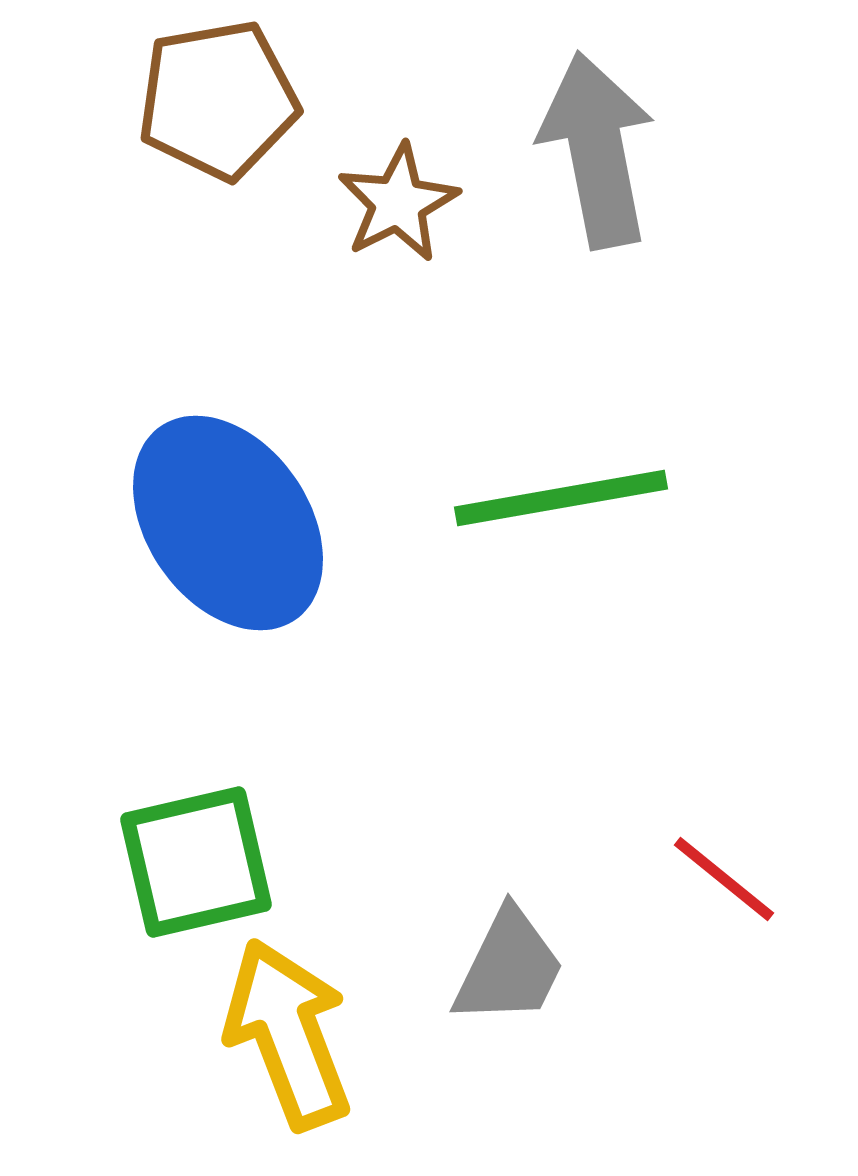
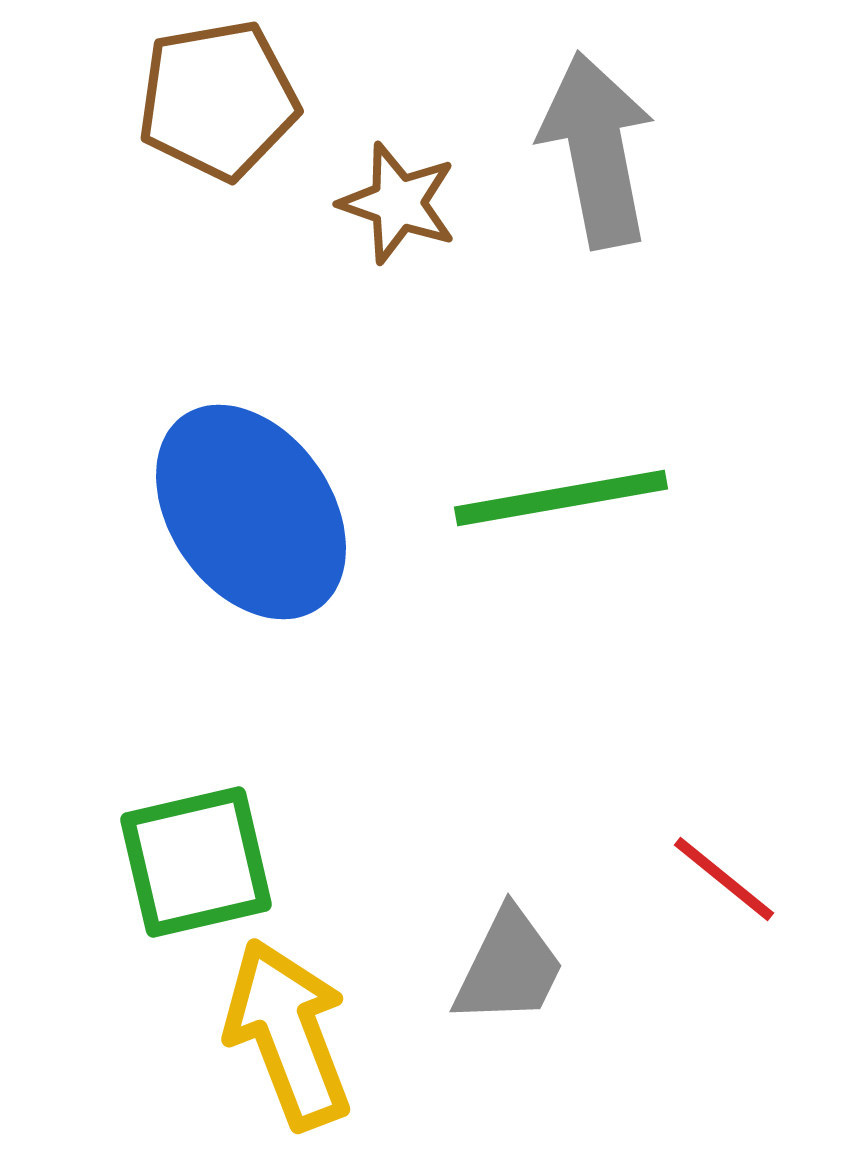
brown star: rotated 26 degrees counterclockwise
blue ellipse: moved 23 px right, 11 px up
